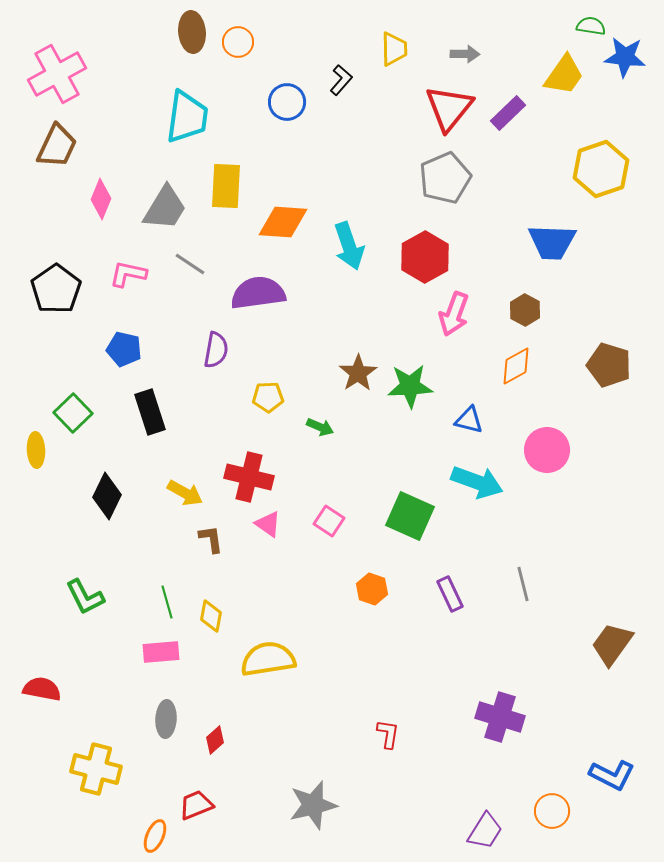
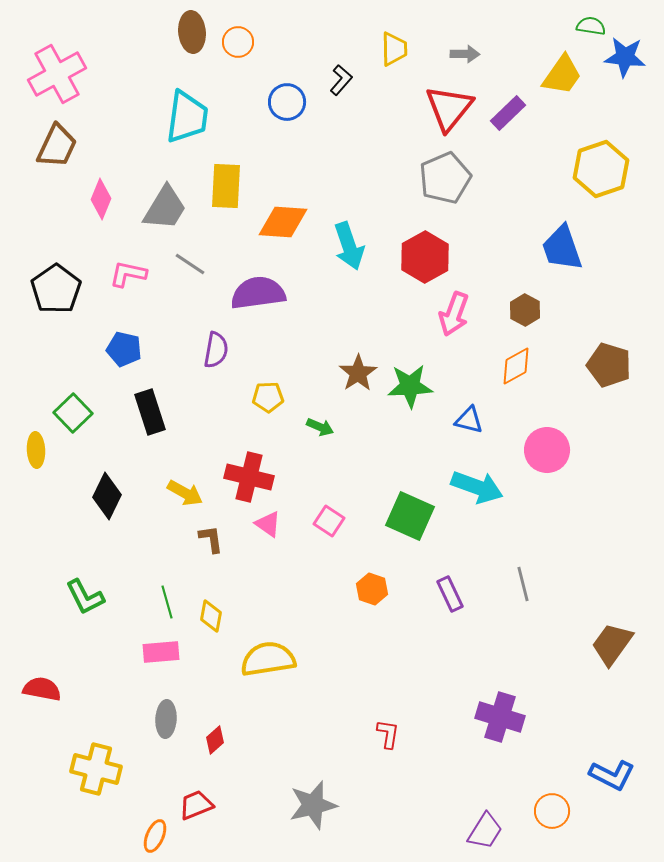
yellow trapezoid at (564, 75): moved 2 px left
blue trapezoid at (552, 242): moved 10 px right, 6 px down; rotated 69 degrees clockwise
cyan arrow at (477, 482): moved 5 px down
